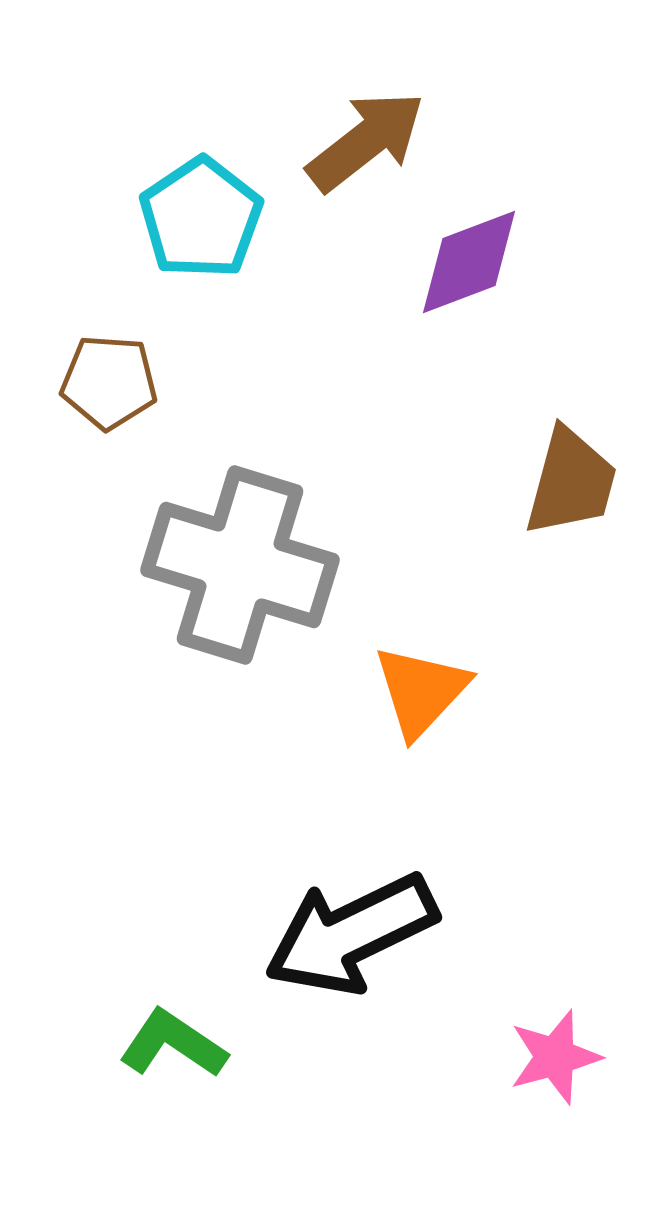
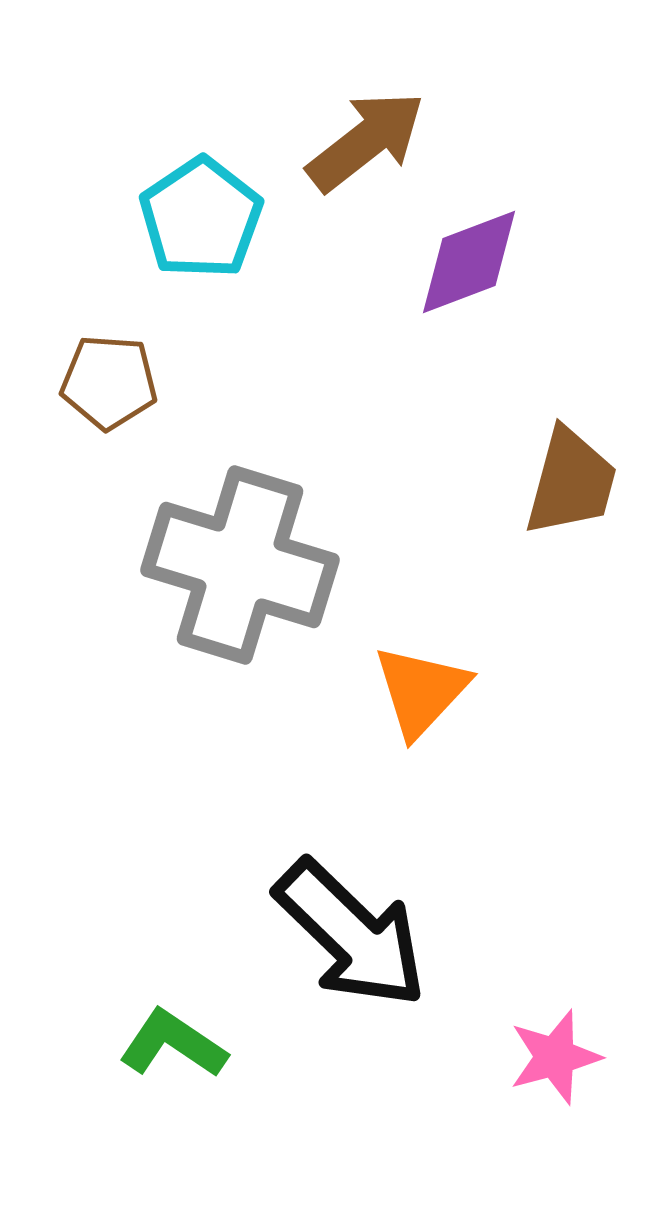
black arrow: rotated 110 degrees counterclockwise
